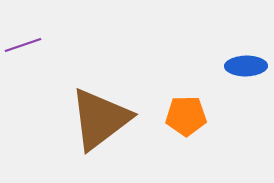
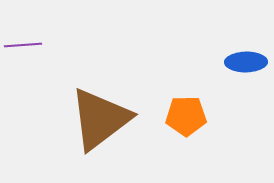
purple line: rotated 15 degrees clockwise
blue ellipse: moved 4 px up
